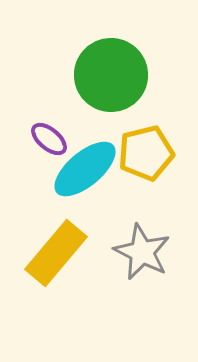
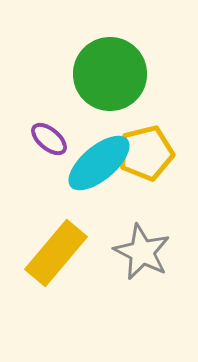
green circle: moved 1 px left, 1 px up
cyan ellipse: moved 14 px right, 6 px up
